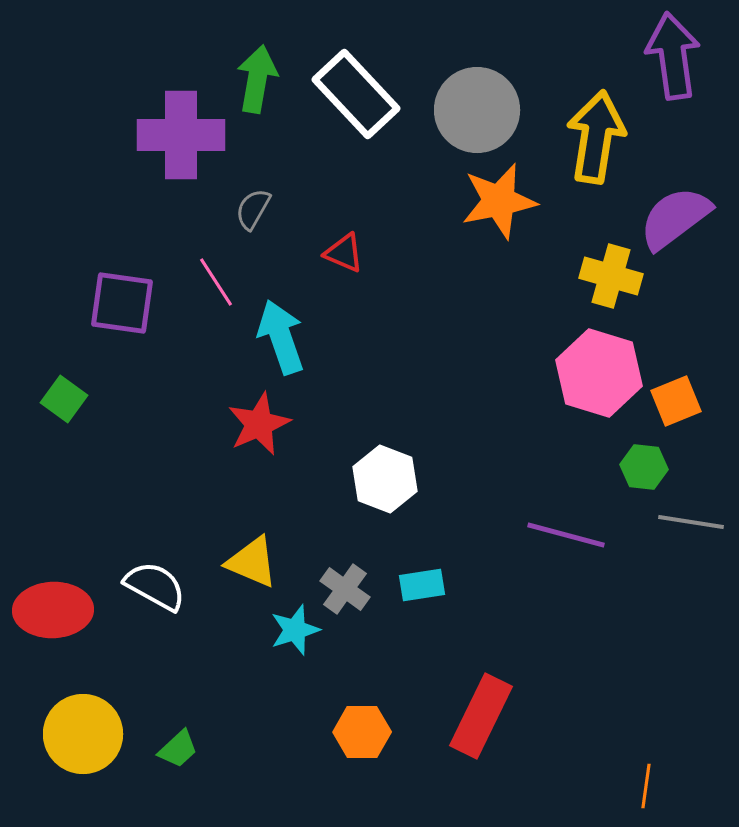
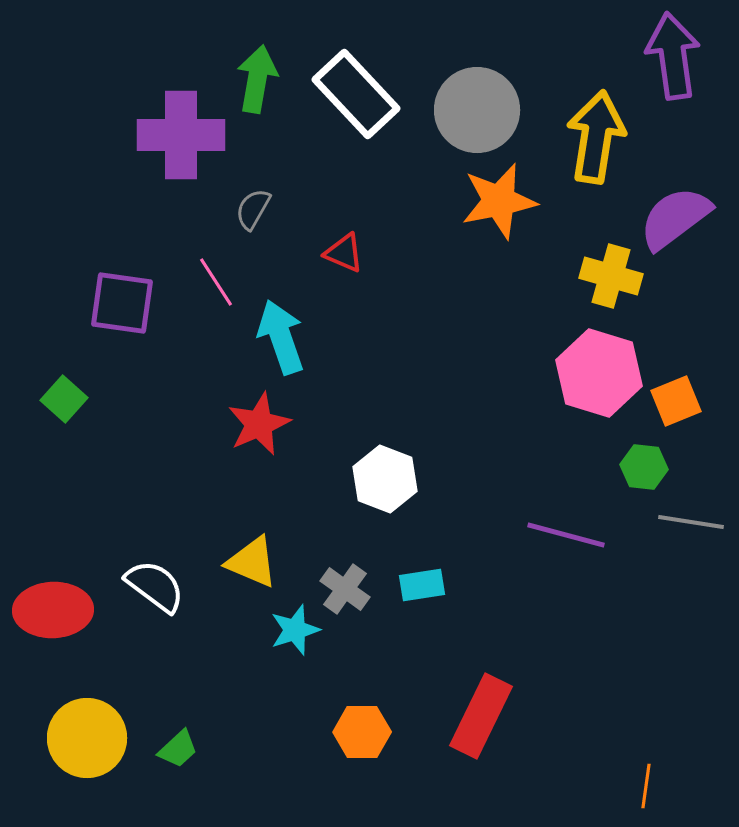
green square: rotated 6 degrees clockwise
white semicircle: rotated 8 degrees clockwise
yellow circle: moved 4 px right, 4 px down
